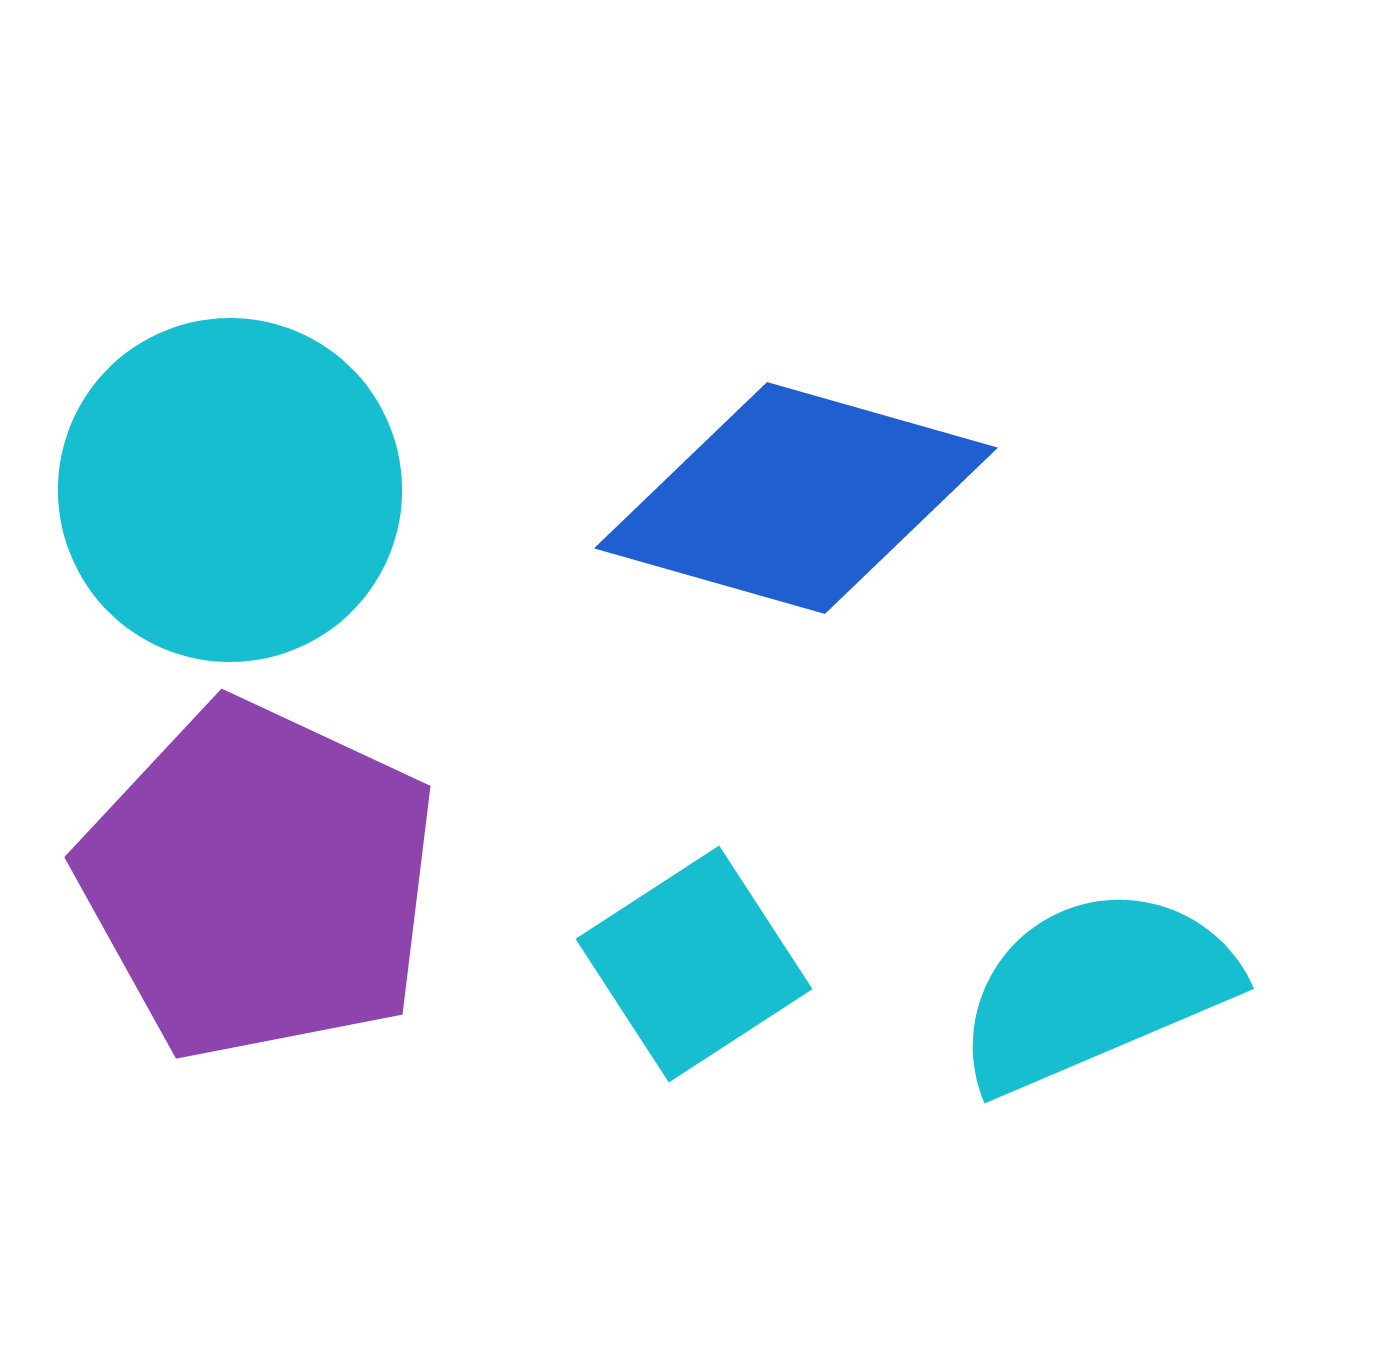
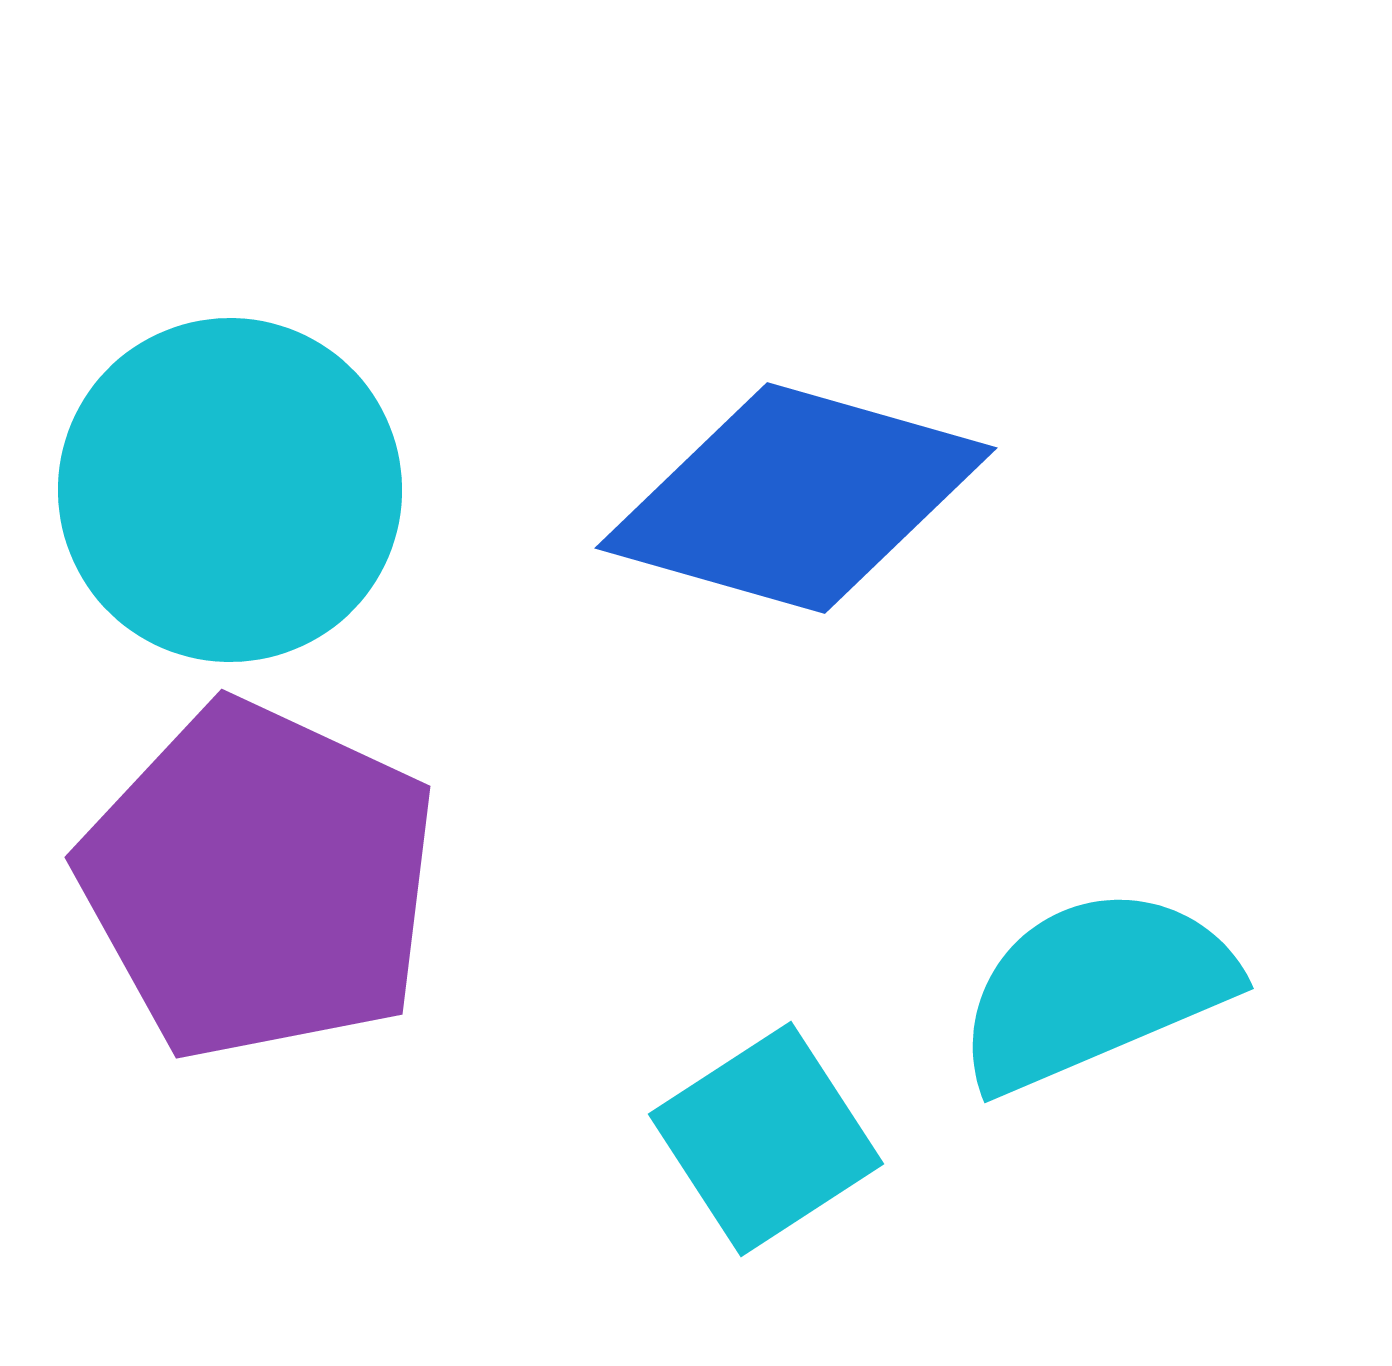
cyan square: moved 72 px right, 175 px down
